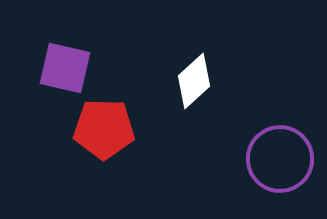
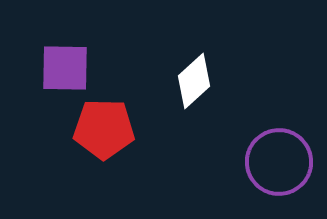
purple square: rotated 12 degrees counterclockwise
purple circle: moved 1 px left, 3 px down
